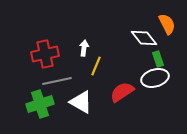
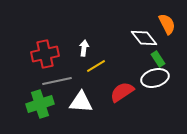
green rectangle: rotated 14 degrees counterclockwise
yellow line: rotated 36 degrees clockwise
white triangle: rotated 25 degrees counterclockwise
